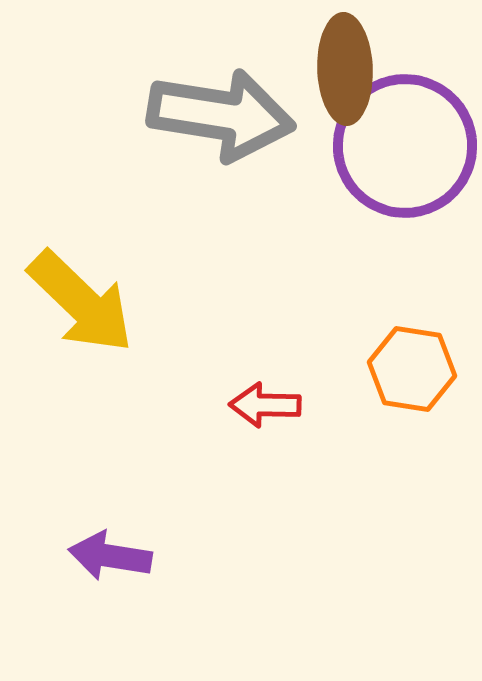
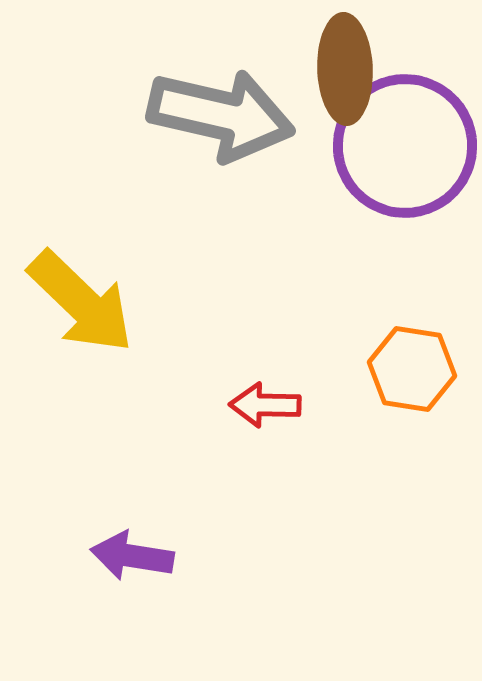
gray arrow: rotated 4 degrees clockwise
purple arrow: moved 22 px right
